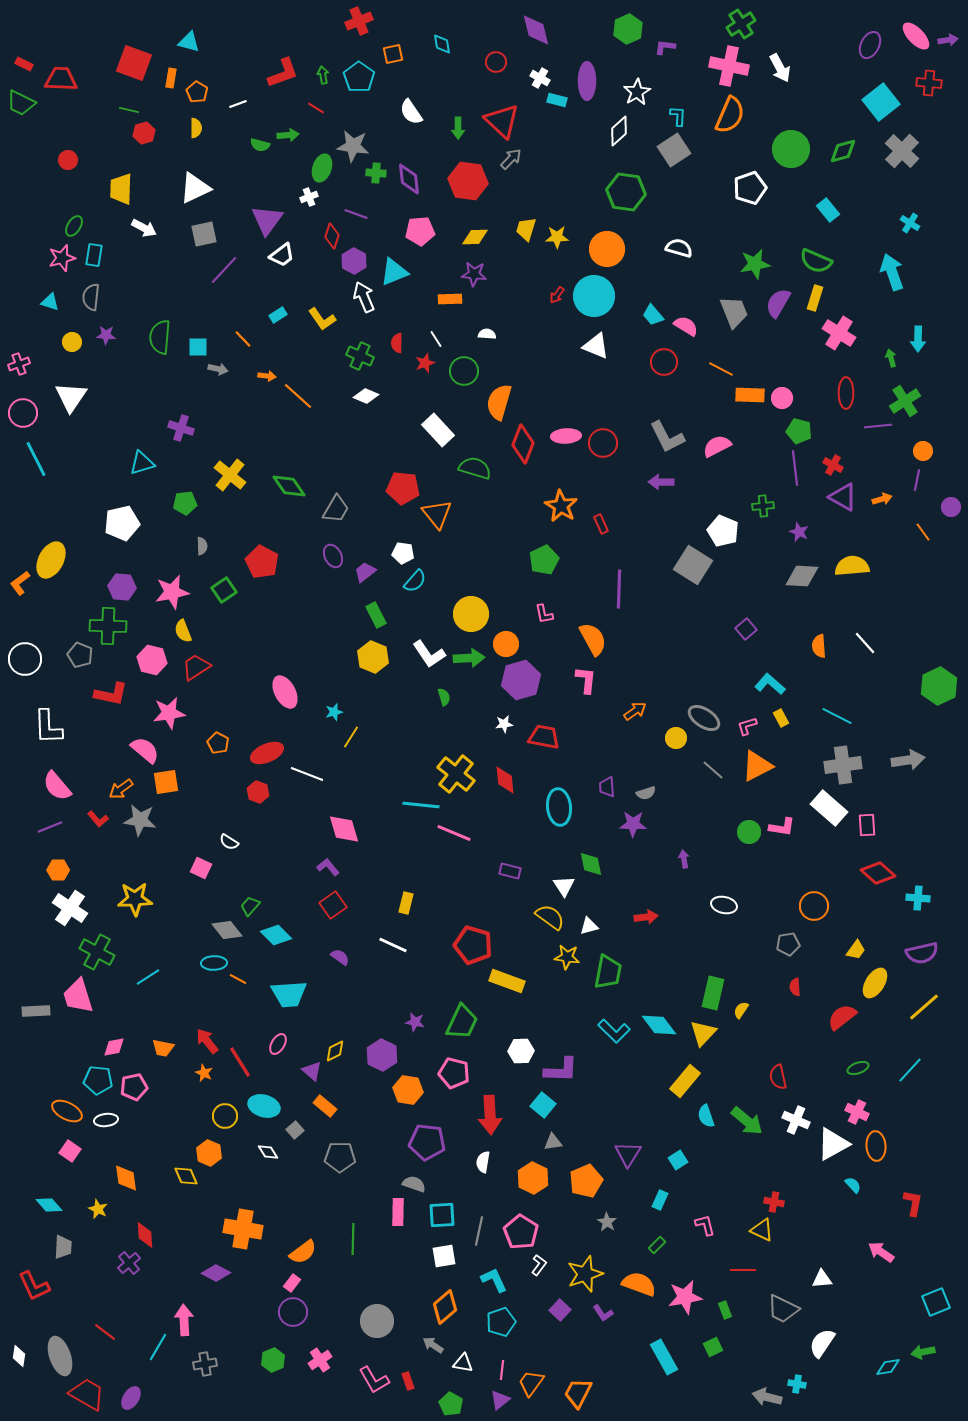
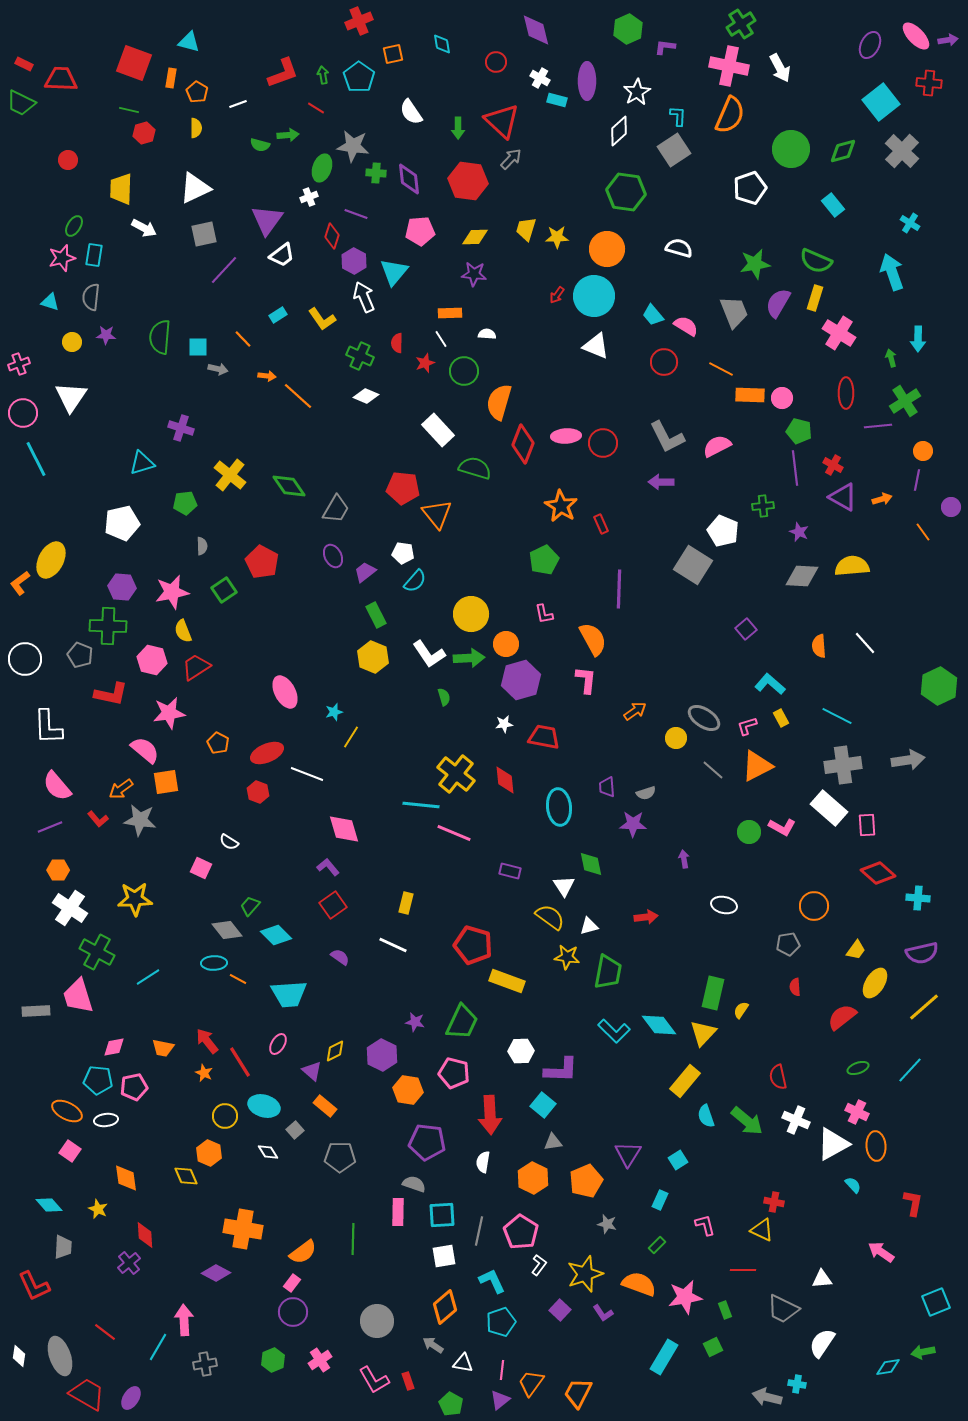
cyan rectangle at (828, 210): moved 5 px right, 5 px up
cyan triangle at (394, 272): rotated 28 degrees counterclockwise
orange rectangle at (450, 299): moved 14 px down
white line at (436, 339): moved 5 px right
pink L-shape at (782, 827): rotated 20 degrees clockwise
gray star at (607, 1222): moved 2 px down; rotated 18 degrees counterclockwise
cyan L-shape at (494, 1280): moved 2 px left, 1 px down
cyan rectangle at (664, 1357): rotated 60 degrees clockwise
